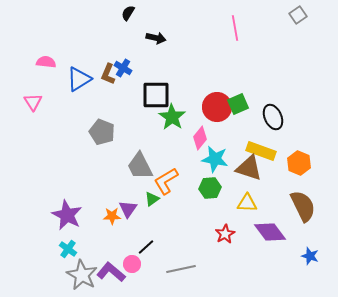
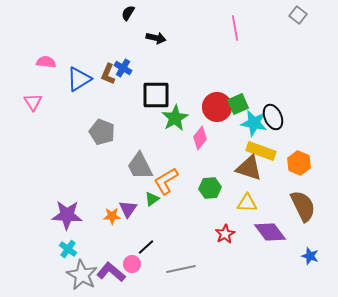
gray square: rotated 18 degrees counterclockwise
green star: moved 3 px right, 1 px down; rotated 8 degrees clockwise
cyan star: moved 39 px right, 36 px up
purple star: rotated 24 degrees counterclockwise
